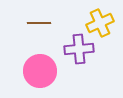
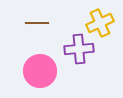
brown line: moved 2 px left
